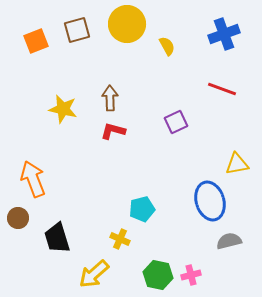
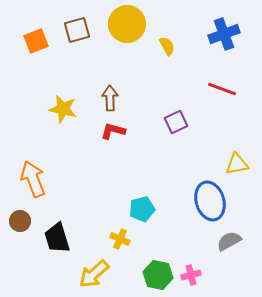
brown circle: moved 2 px right, 3 px down
gray semicircle: rotated 15 degrees counterclockwise
